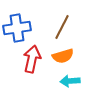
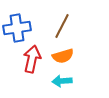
brown line: moved 1 px up
cyan arrow: moved 8 px left
